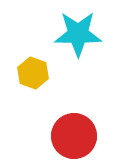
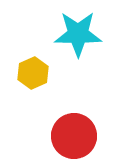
yellow hexagon: rotated 16 degrees clockwise
